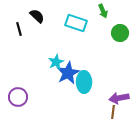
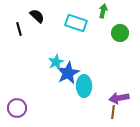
green arrow: rotated 144 degrees counterclockwise
cyan ellipse: moved 4 px down
purple circle: moved 1 px left, 11 px down
